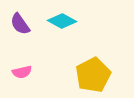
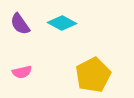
cyan diamond: moved 2 px down
